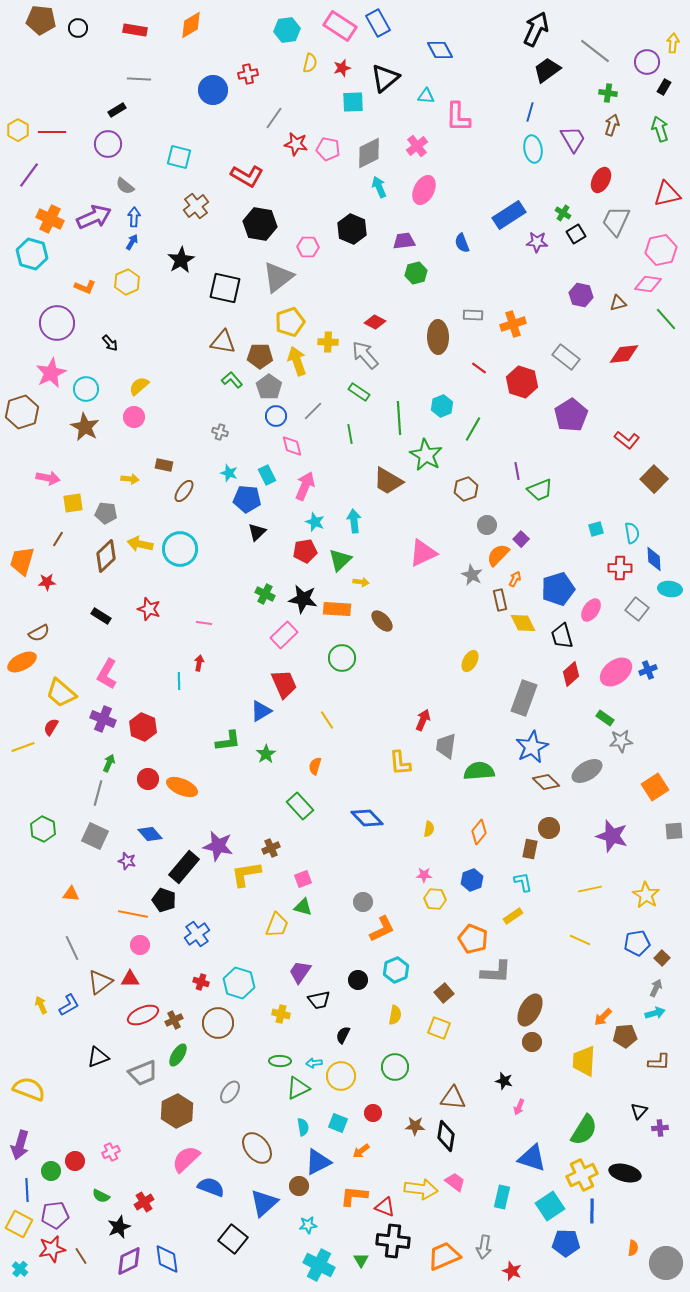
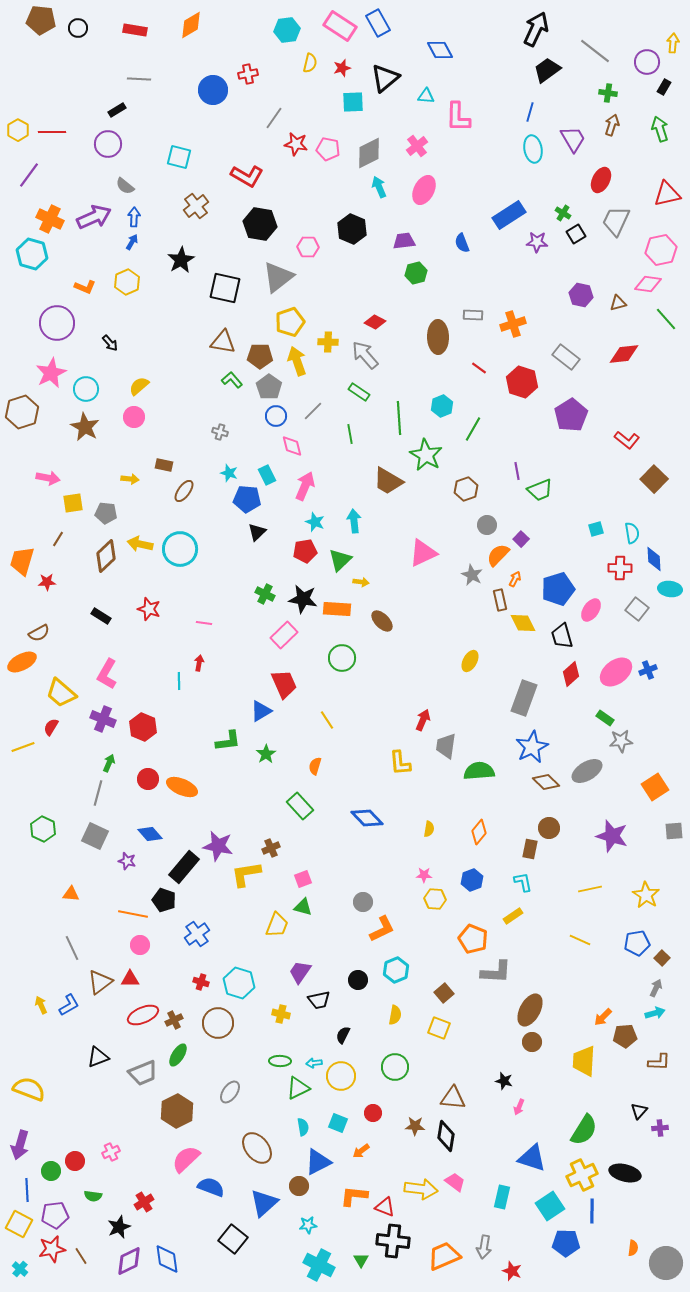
green semicircle at (101, 1196): moved 8 px left; rotated 18 degrees counterclockwise
